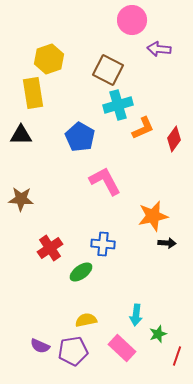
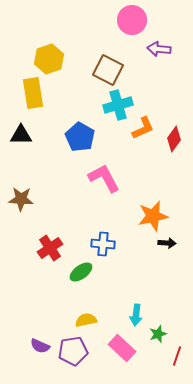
pink L-shape: moved 1 px left, 3 px up
